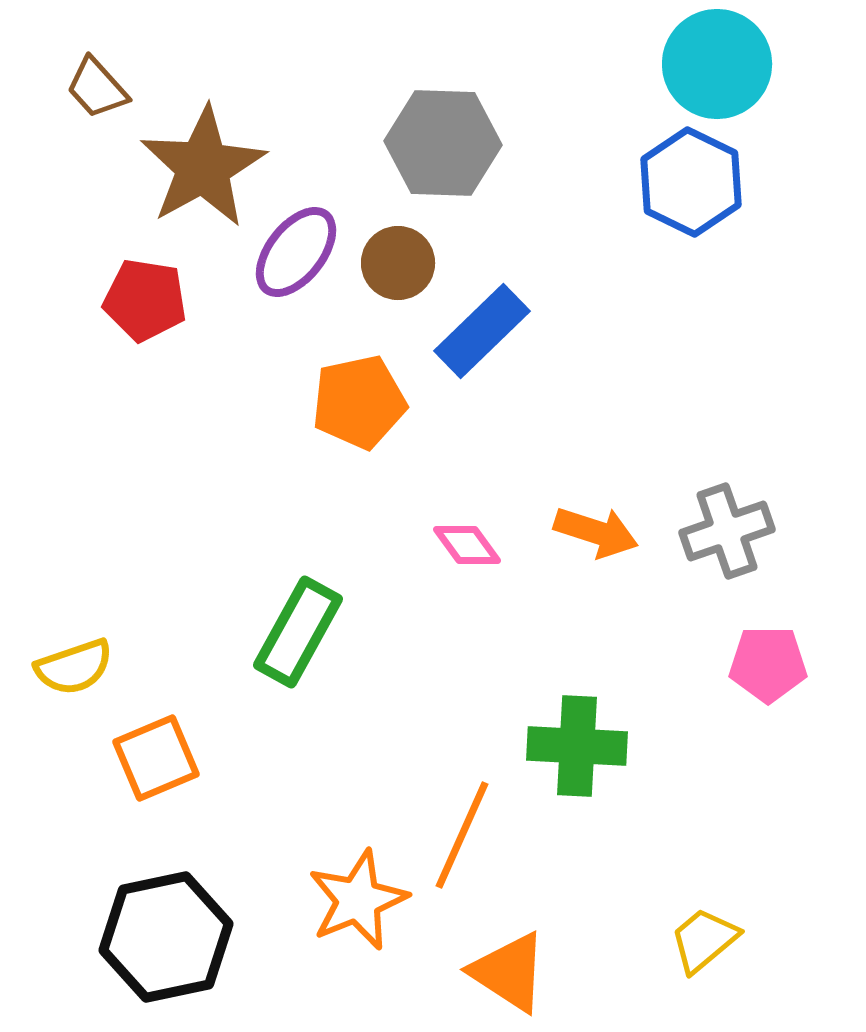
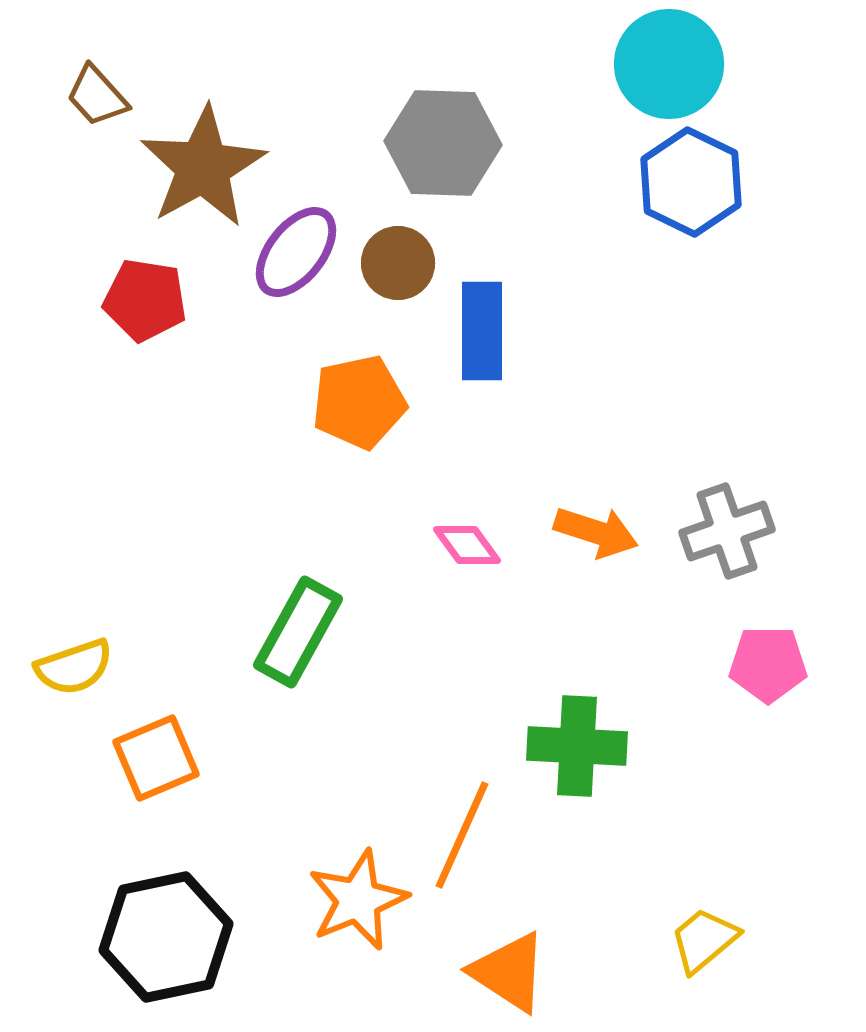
cyan circle: moved 48 px left
brown trapezoid: moved 8 px down
blue rectangle: rotated 46 degrees counterclockwise
